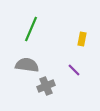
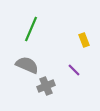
yellow rectangle: moved 2 px right, 1 px down; rotated 32 degrees counterclockwise
gray semicircle: rotated 15 degrees clockwise
